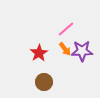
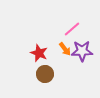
pink line: moved 6 px right
red star: rotated 18 degrees counterclockwise
brown circle: moved 1 px right, 8 px up
